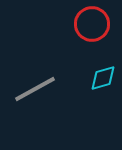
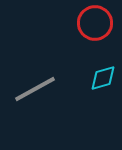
red circle: moved 3 px right, 1 px up
